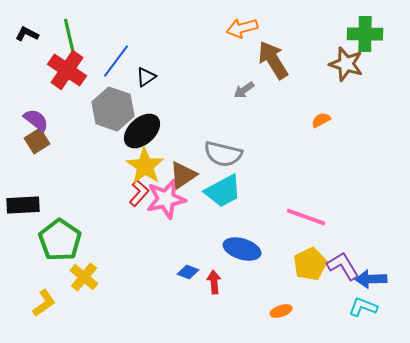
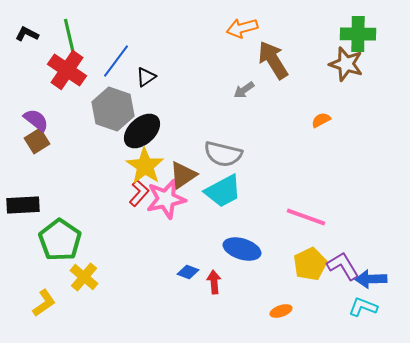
green cross: moved 7 px left
